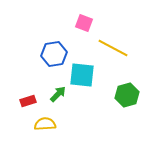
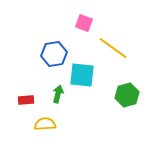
yellow line: rotated 8 degrees clockwise
green arrow: rotated 30 degrees counterclockwise
red rectangle: moved 2 px left, 1 px up; rotated 14 degrees clockwise
